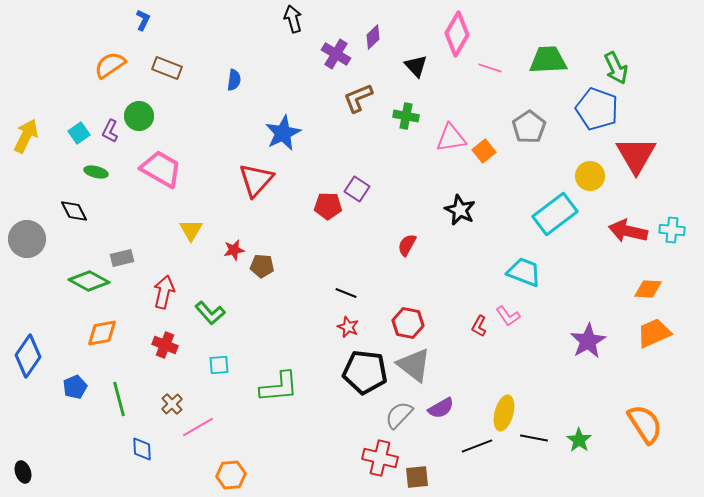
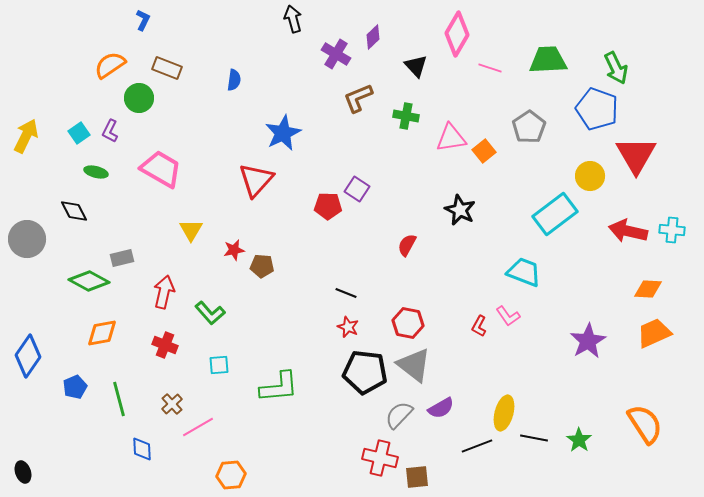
green circle at (139, 116): moved 18 px up
